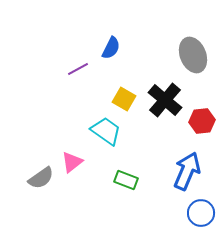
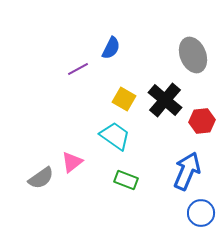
cyan trapezoid: moved 9 px right, 5 px down
